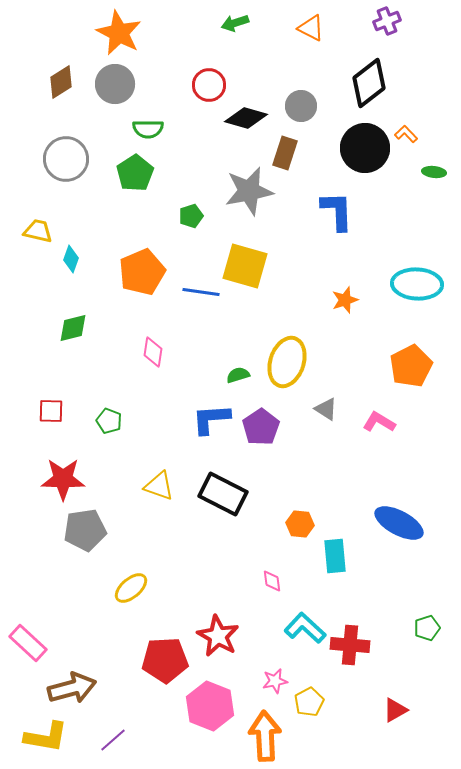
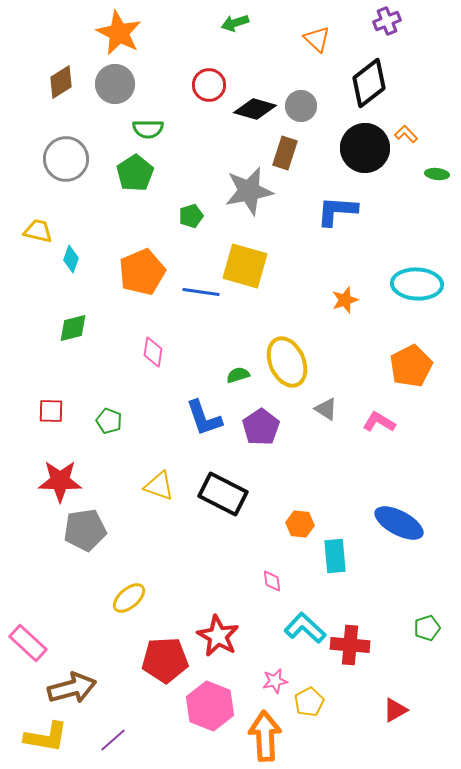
orange triangle at (311, 28): moved 6 px right, 11 px down; rotated 16 degrees clockwise
black diamond at (246, 118): moved 9 px right, 9 px up
green ellipse at (434, 172): moved 3 px right, 2 px down
blue L-shape at (337, 211): rotated 84 degrees counterclockwise
yellow ellipse at (287, 362): rotated 42 degrees counterclockwise
blue L-shape at (211, 419): moved 7 px left, 1 px up; rotated 105 degrees counterclockwise
red star at (63, 479): moved 3 px left, 2 px down
yellow ellipse at (131, 588): moved 2 px left, 10 px down
